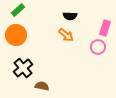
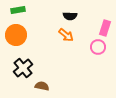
green rectangle: rotated 32 degrees clockwise
